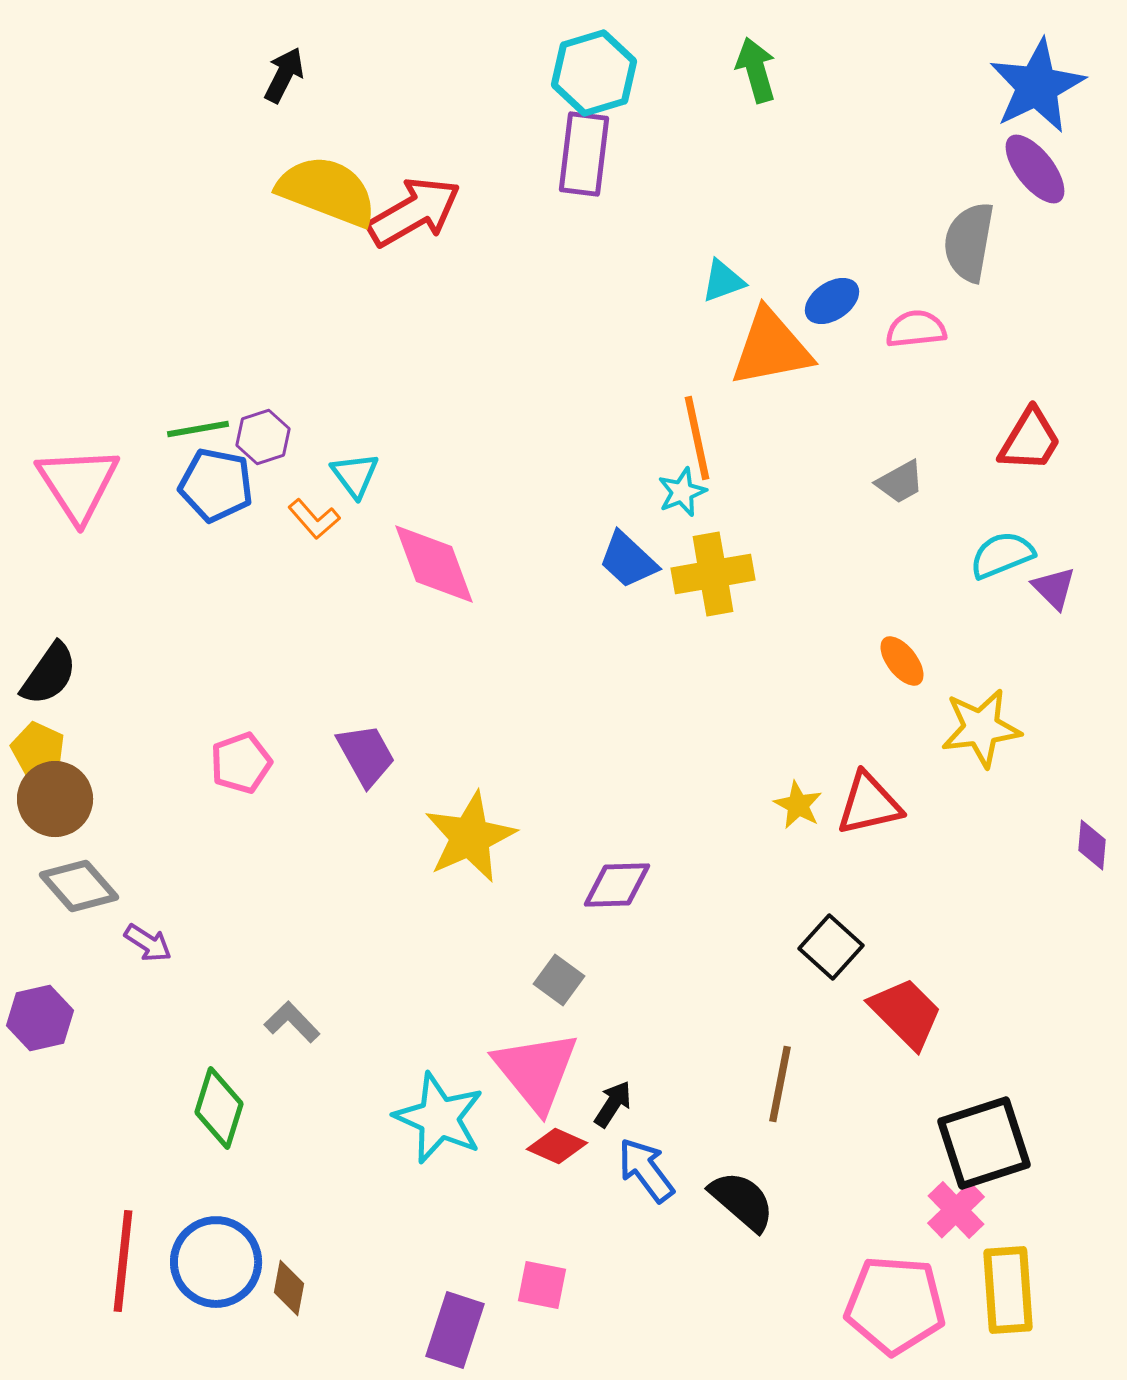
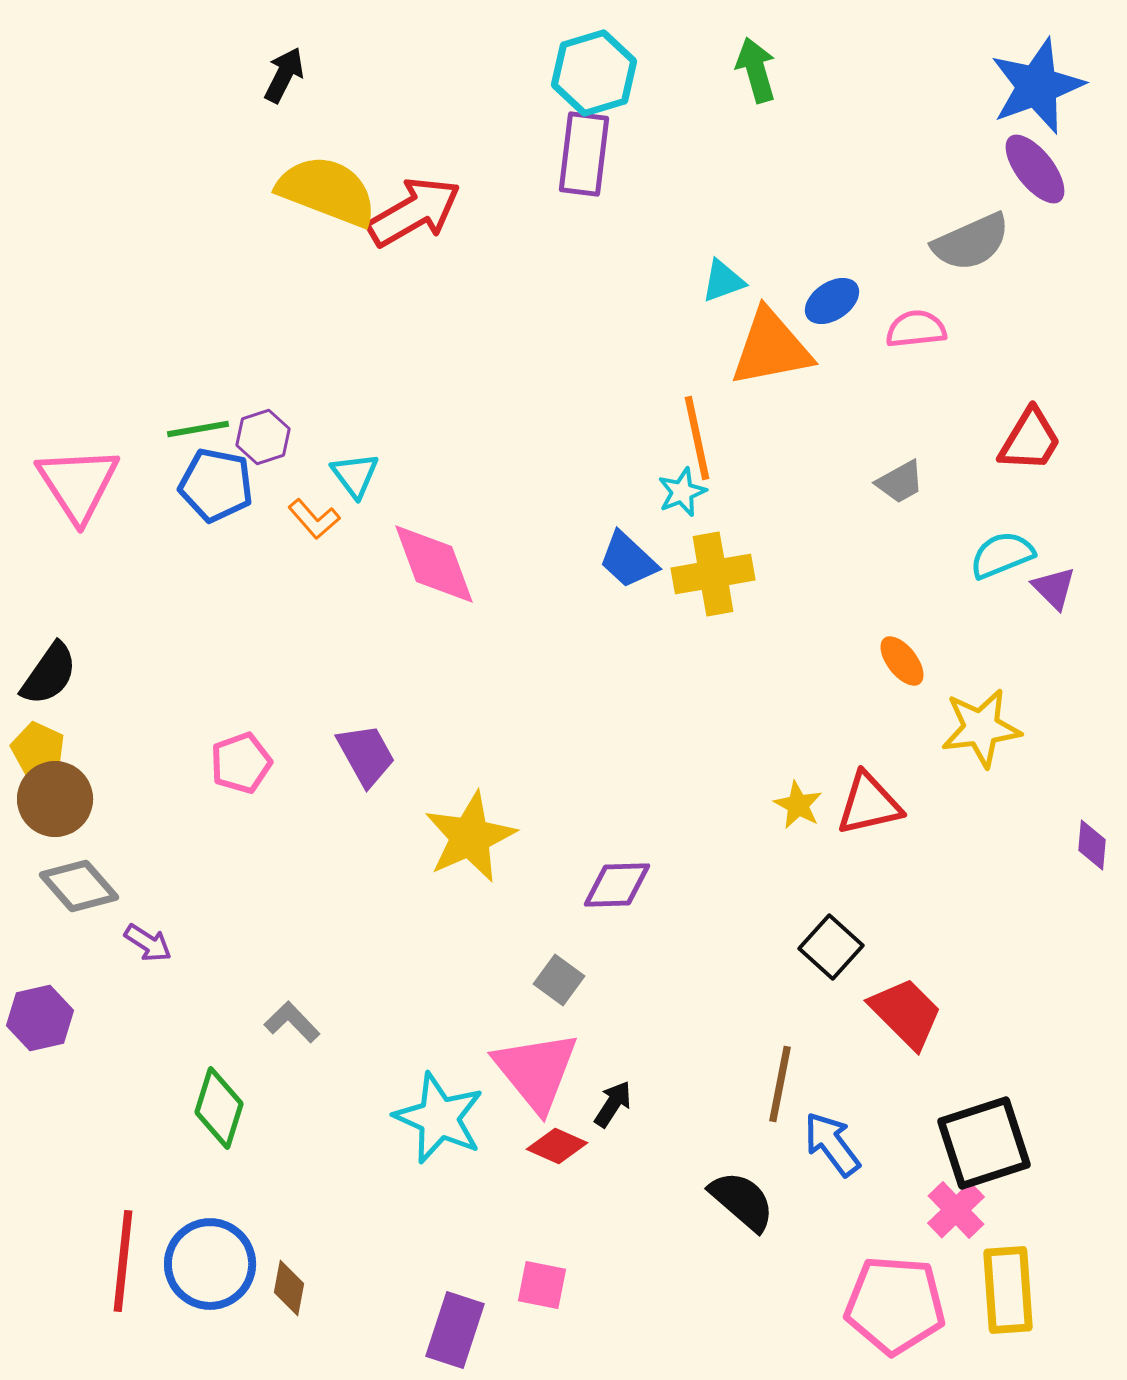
blue star at (1037, 86): rotated 6 degrees clockwise
gray semicircle at (969, 242): moved 2 px right; rotated 124 degrees counterclockwise
blue arrow at (646, 1170): moved 186 px right, 26 px up
blue circle at (216, 1262): moved 6 px left, 2 px down
